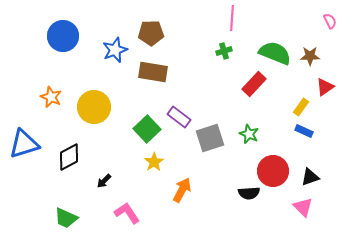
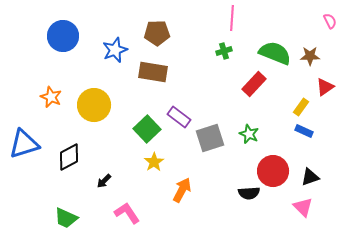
brown pentagon: moved 6 px right
yellow circle: moved 2 px up
